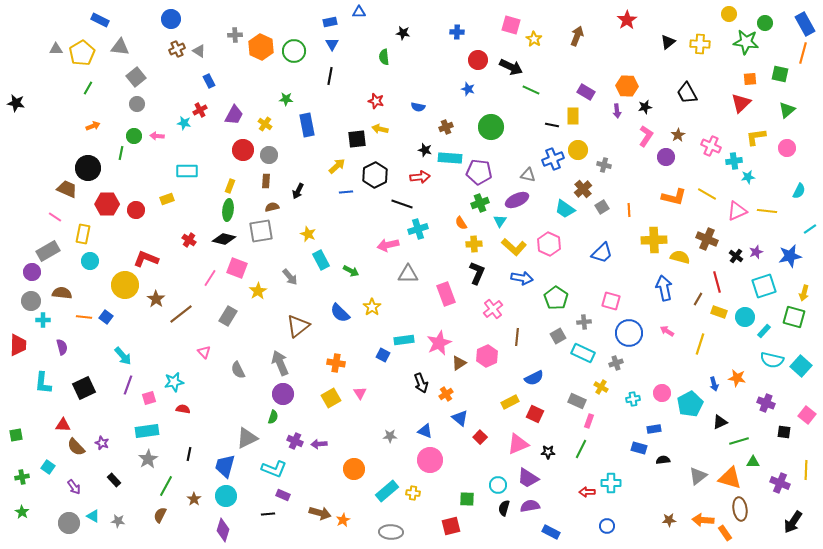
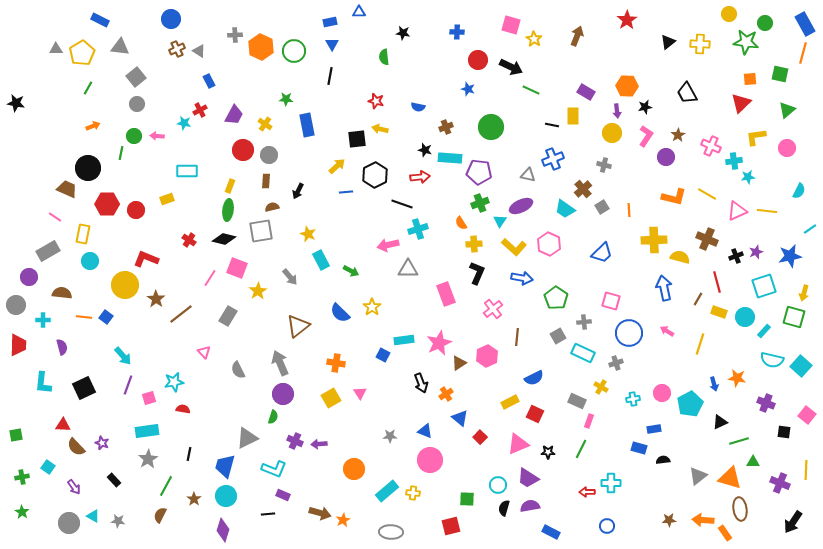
yellow circle at (578, 150): moved 34 px right, 17 px up
purple ellipse at (517, 200): moved 4 px right, 6 px down
black cross at (736, 256): rotated 32 degrees clockwise
purple circle at (32, 272): moved 3 px left, 5 px down
gray triangle at (408, 274): moved 5 px up
gray circle at (31, 301): moved 15 px left, 4 px down
